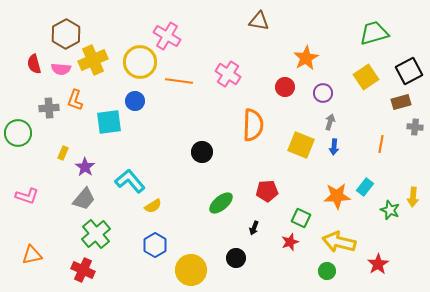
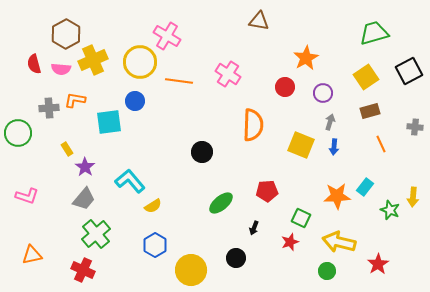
orange L-shape at (75, 100): rotated 80 degrees clockwise
brown rectangle at (401, 102): moved 31 px left, 9 px down
orange line at (381, 144): rotated 36 degrees counterclockwise
yellow rectangle at (63, 153): moved 4 px right, 4 px up; rotated 56 degrees counterclockwise
